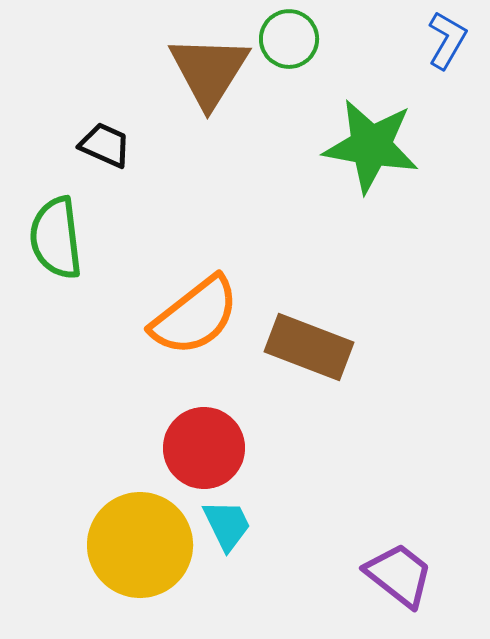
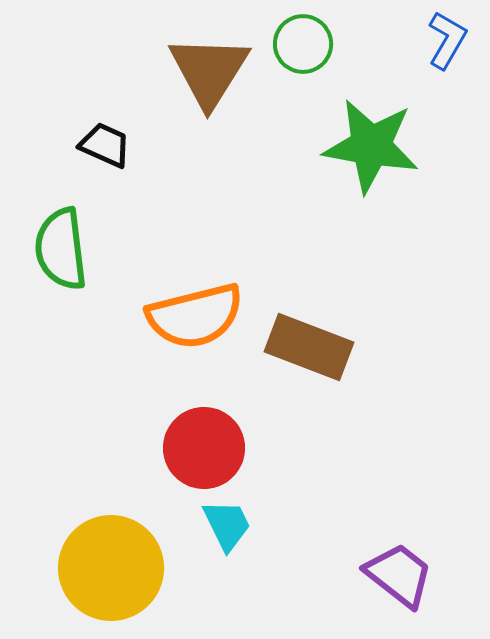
green circle: moved 14 px right, 5 px down
green semicircle: moved 5 px right, 11 px down
orange semicircle: rotated 24 degrees clockwise
yellow circle: moved 29 px left, 23 px down
